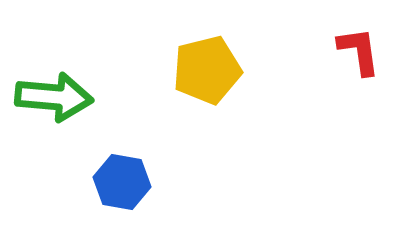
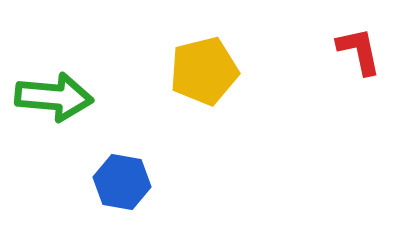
red L-shape: rotated 4 degrees counterclockwise
yellow pentagon: moved 3 px left, 1 px down
